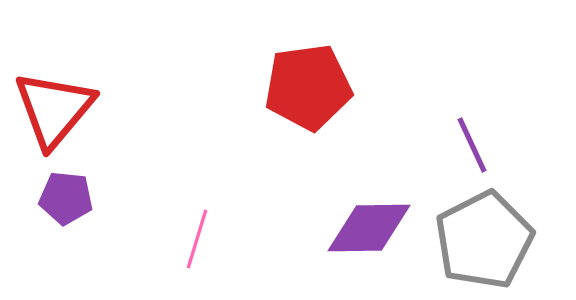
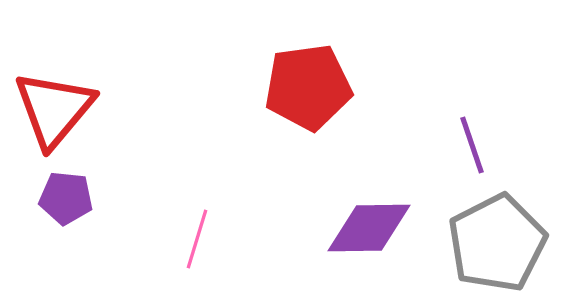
purple line: rotated 6 degrees clockwise
gray pentagon: moved 13 px right, 3 px down
